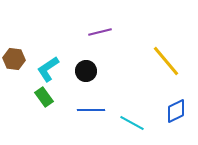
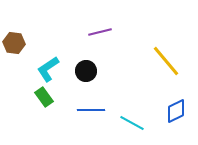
brown hexagon: moved 16 px up
